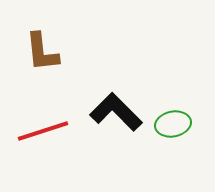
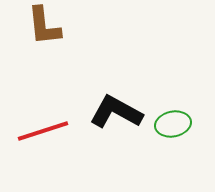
brown L-shape: moved 2 px right, 26 px up
black L-shape: rotated 16 degrees counterclockwise
